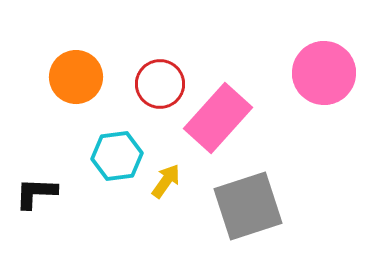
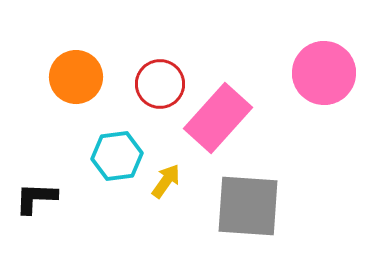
black L-shape: moved 5 px down
gray square: rotated 22 degrees clockwise
